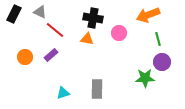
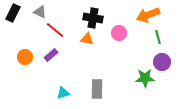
black rectangle: moved 1 px left, 1 px up
green line: moved 2 px up
